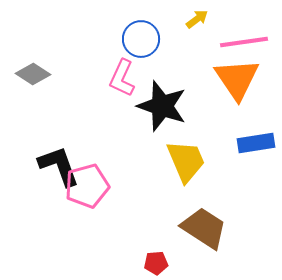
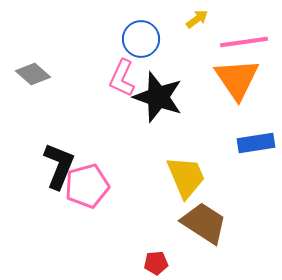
gray diamond: rotated 8 degrees clockwise
black star: moved 4 px left, 9 px up
yellow trapezoid: moved 16 px down
black L-shape: rotated 42 degrees clockwise
brown trapezoid: moved 5 px up
